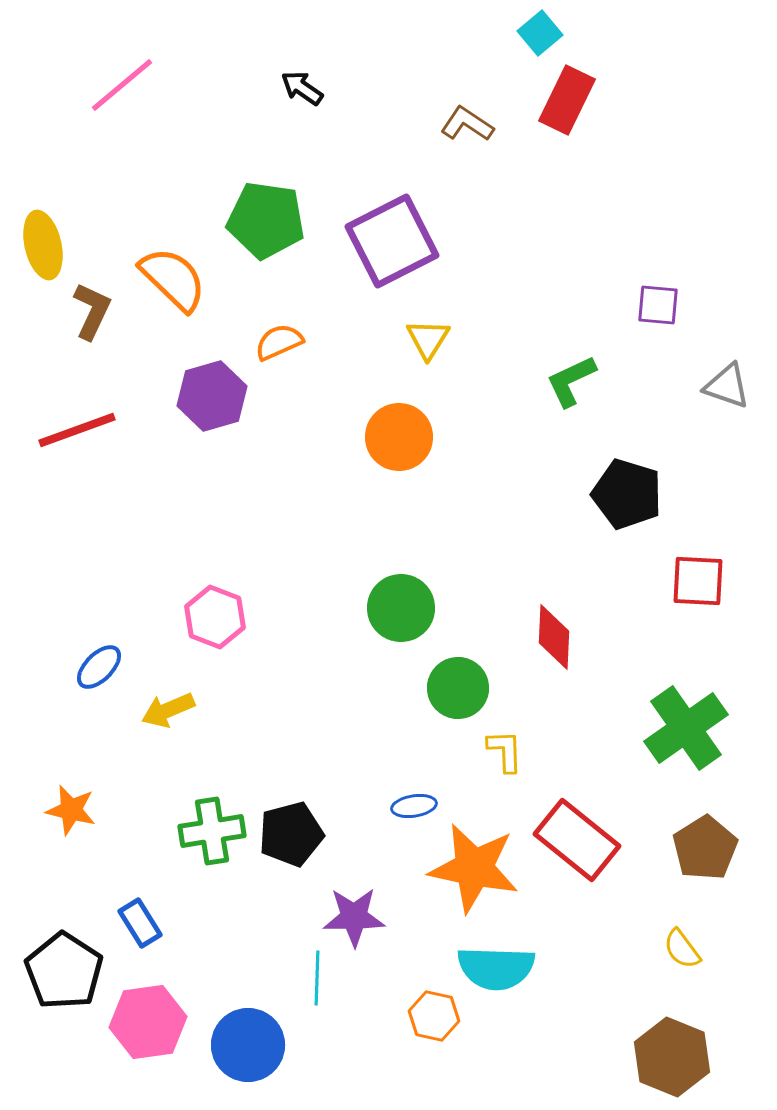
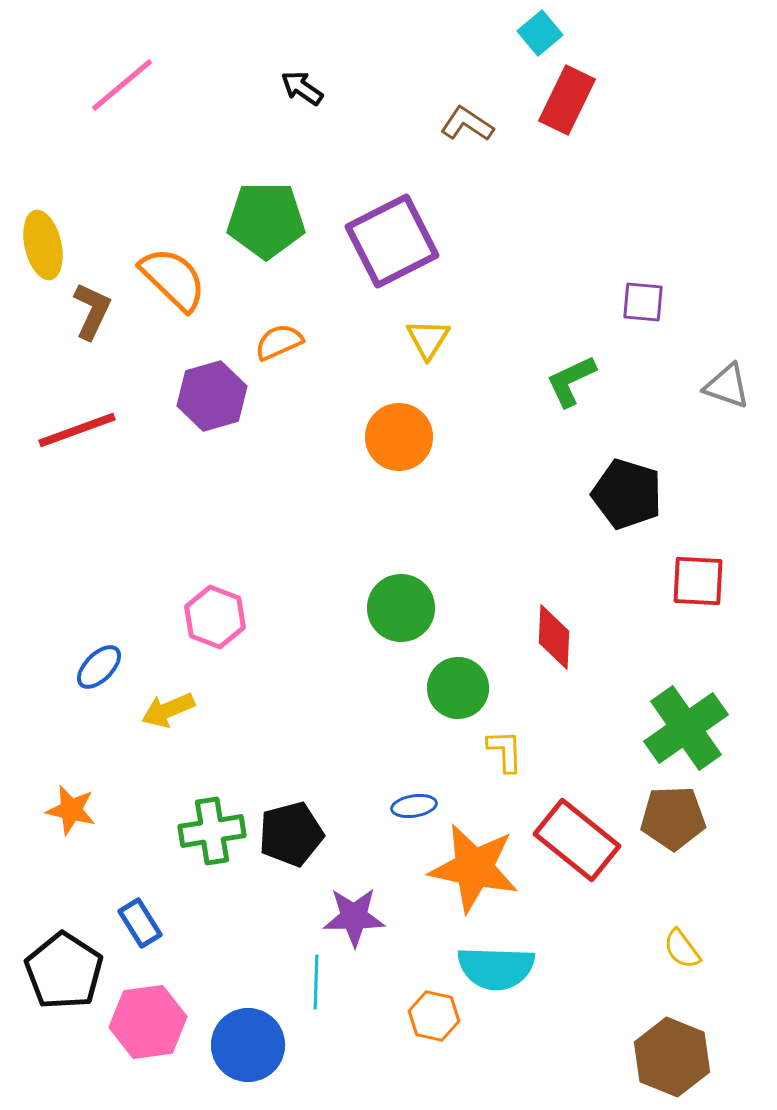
green pentagon at (266, 220): rotated 8 degrees counterclockwise
purple square at (658, 305): moved 15 px left, 3 px up
brown pentagon at (705, 848): moved 32 px left, 30 px up; rotated 30 degrees clockwise
cyan line at (317, 978): moved 1 px left, 4 px down
